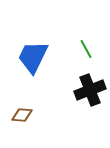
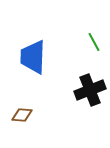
green line: moved 8 px right, 7 px up
blue trapezoid: rotated 24 degrees counterclockwise
